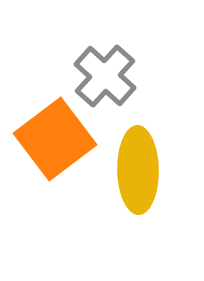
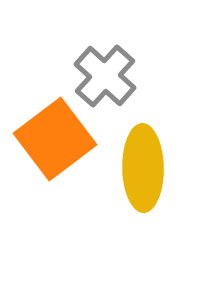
yellow ellipse: moved 5 px right, 2 px up
